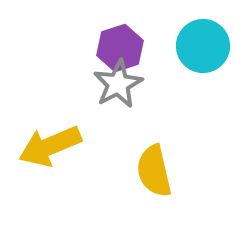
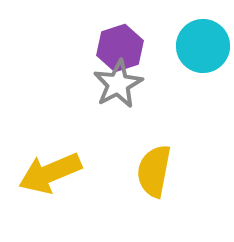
yellow arrow: moved 27 px down
yellow semicircle: rotated 24 degrees clockwise
